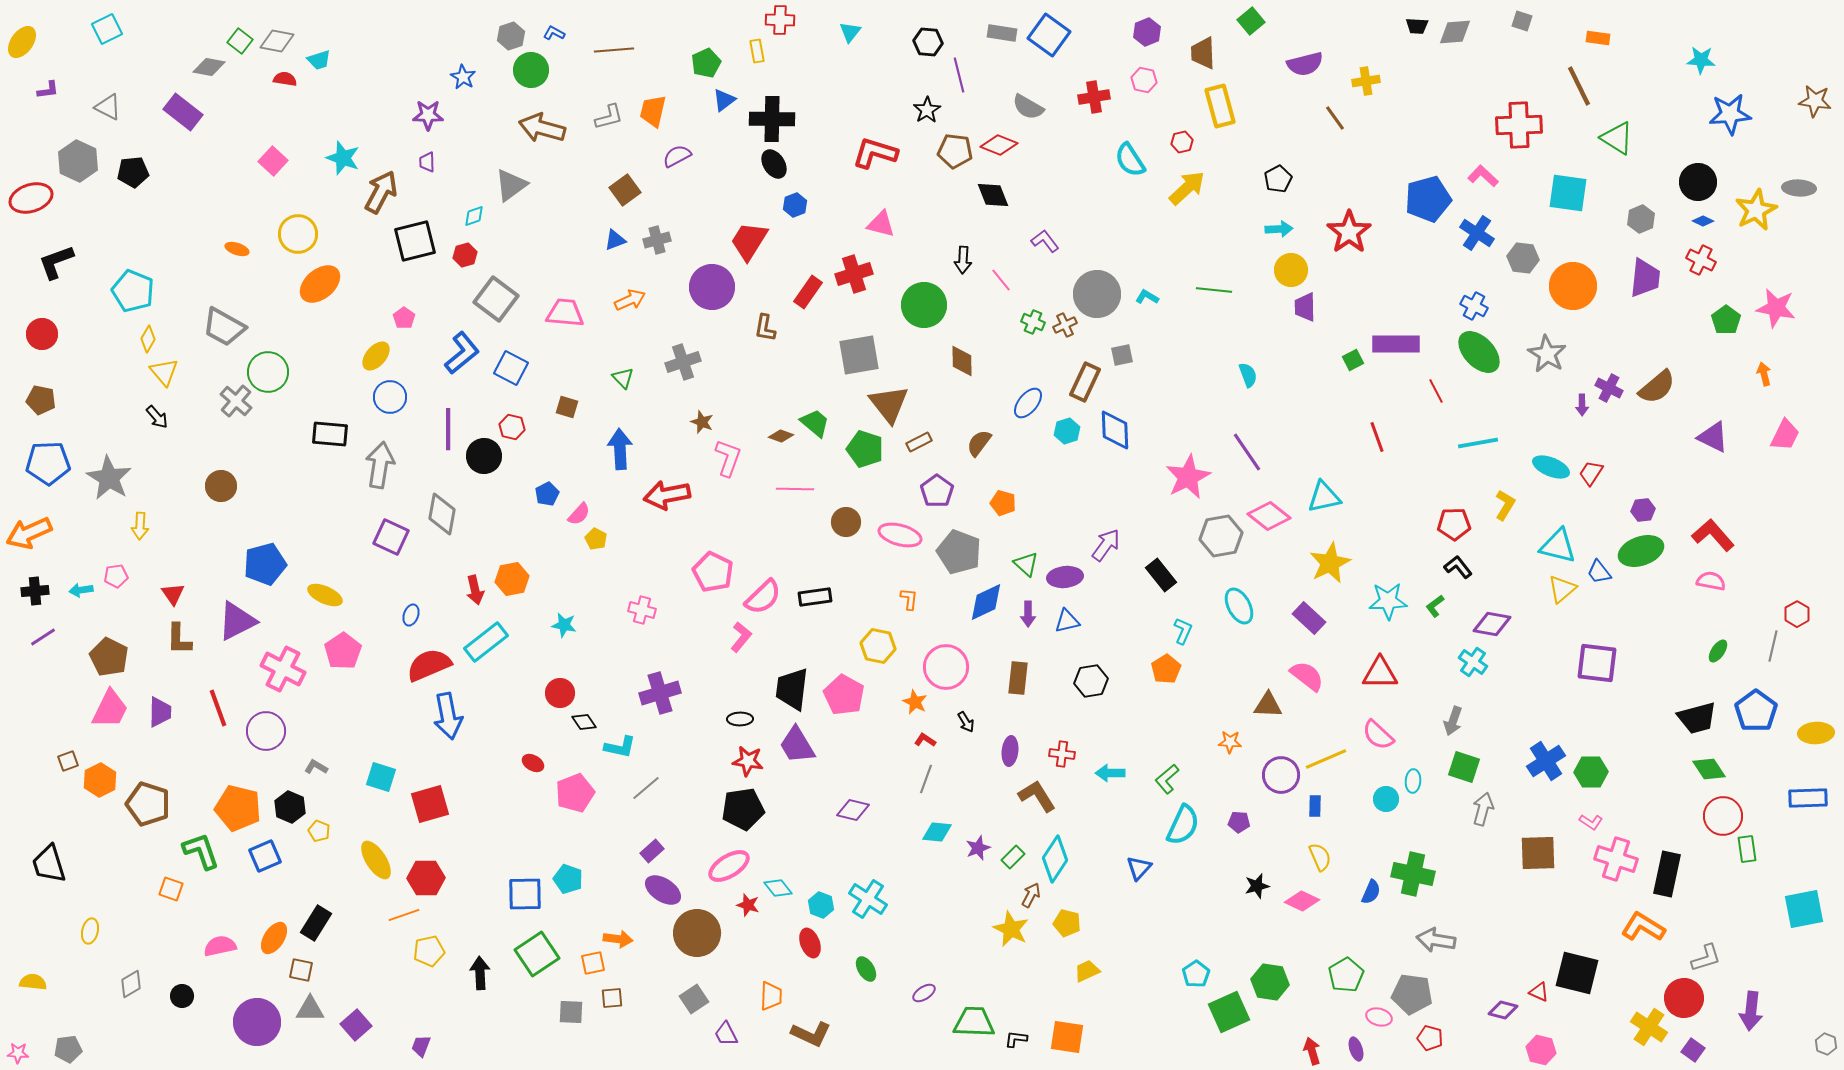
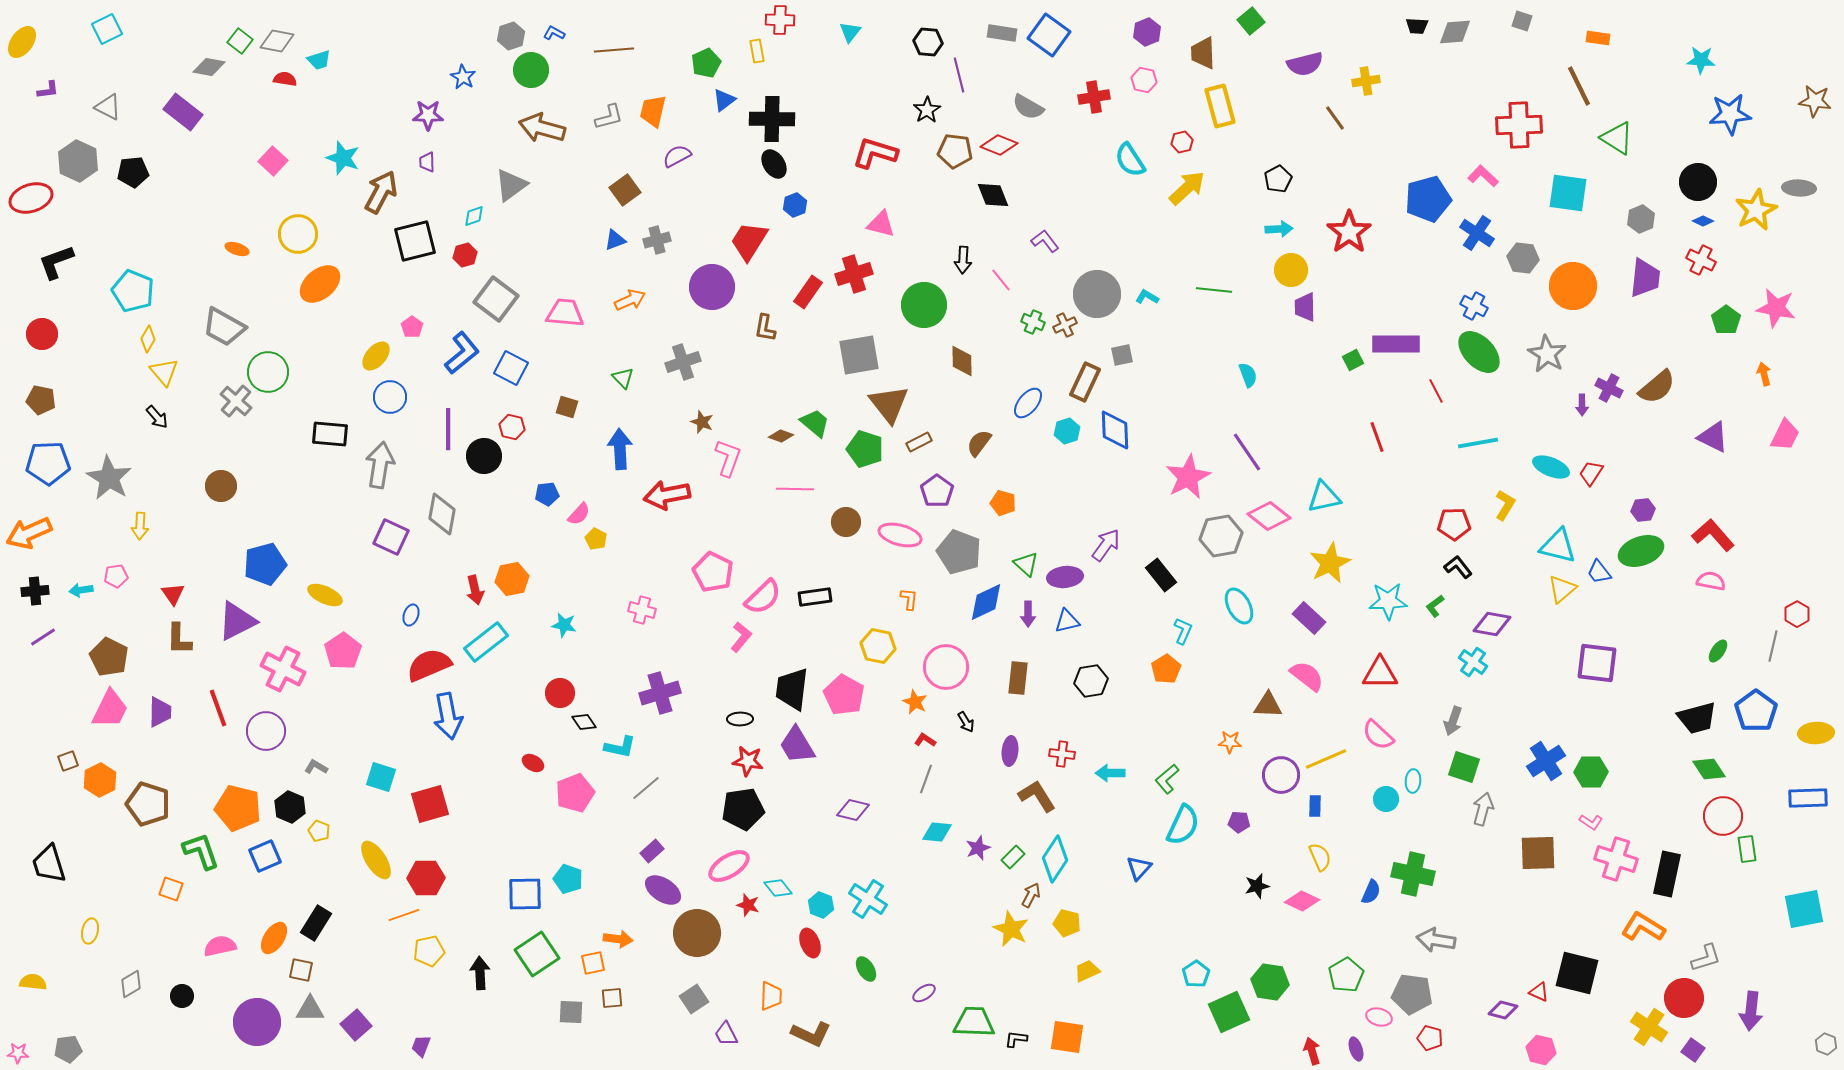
pink pentagon at (404, 318): moved 8 px right, 9 px down
blue pentagon at (547, 494): rotated 20 degrees clockwise
